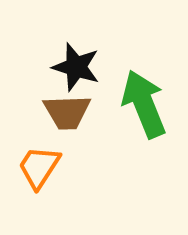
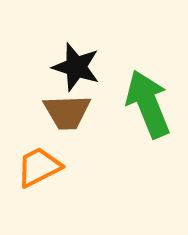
green arrow: moved 4 px right
orange trapezoid: rotated 30 degrees clockwise
